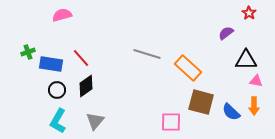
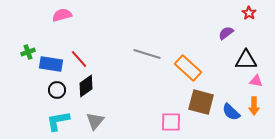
red line: moved 2 px left, 1 px down
cyan L-shape: rotated 50 degrees clockwise
